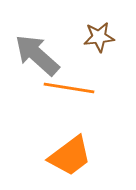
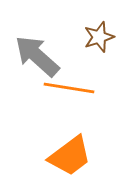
brown star: rotated 12 degrees counterclockwise
gray arrow: moved 1 px down
